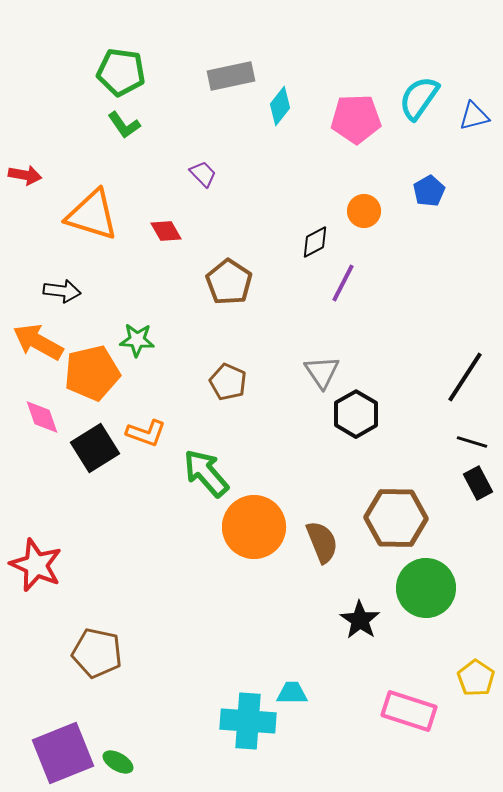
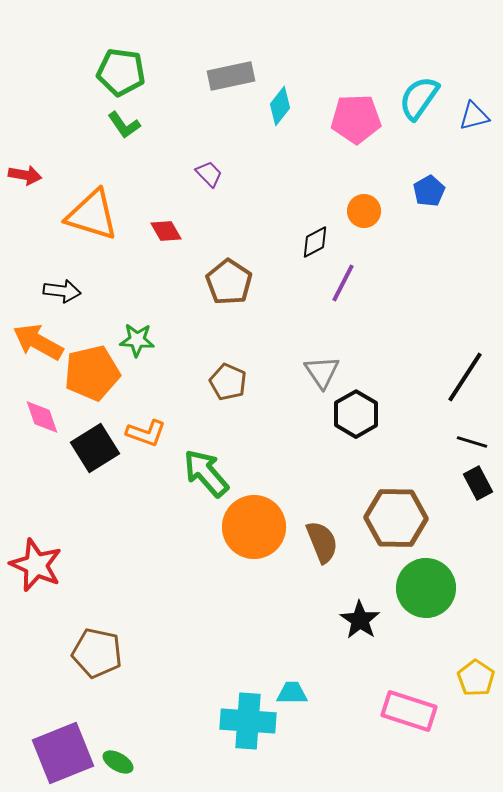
purple trapezoid at (203, 174): moved 6 px right
